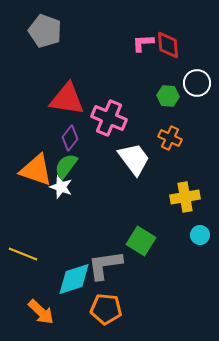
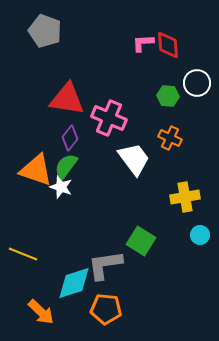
cyan diamond: moved 4 px down
